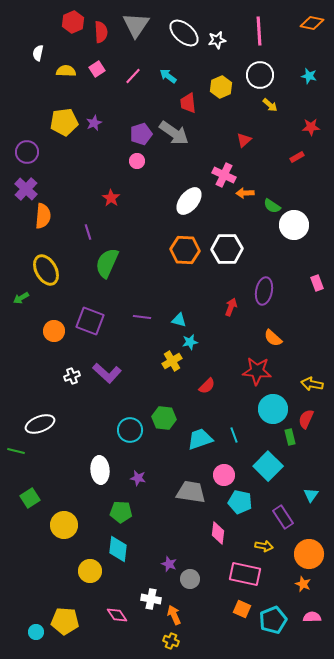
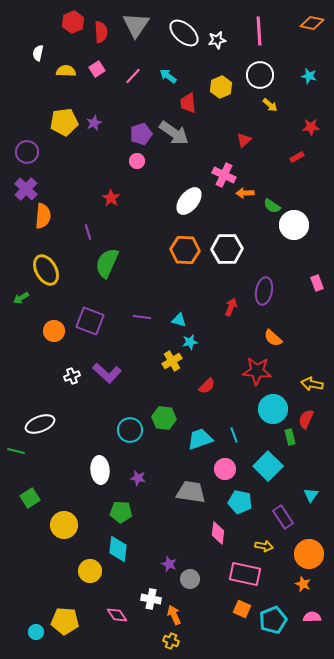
pink circle at (224, 475): moved 1 px right, 6 px up
